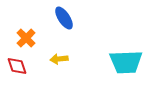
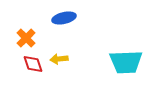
blue ellipse: rotated 70 degrees counterclockwise
red diamond: moved 16 px right, 2 px up
